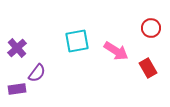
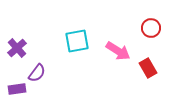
pink arrow: moved 2 px right
